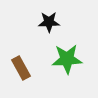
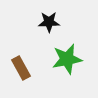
green star: rotated 8 degrees counterclockwise
